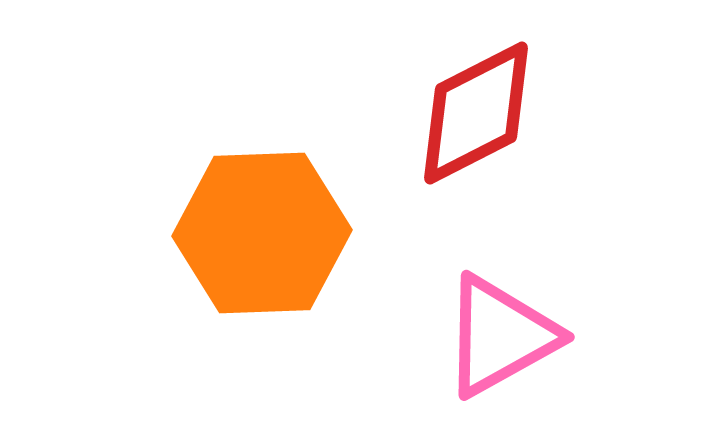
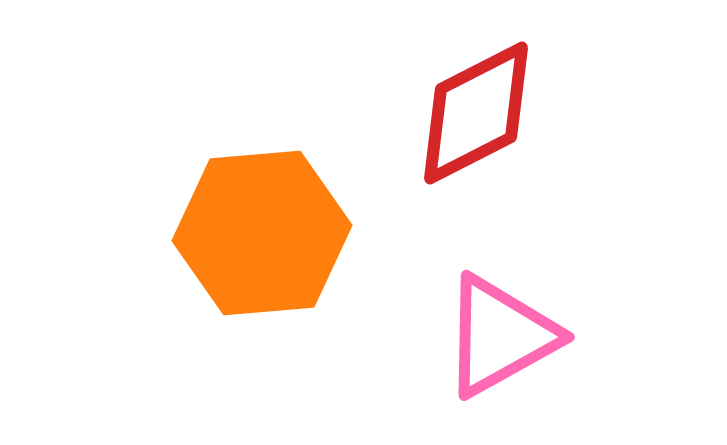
orange hexagon: rotated 3 degrees counterclockwise
